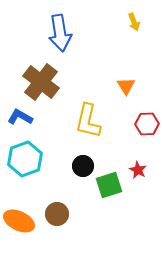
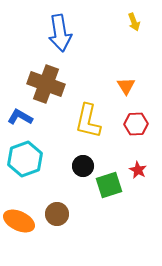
brown cross: moved 5 px right, 2 px down; rotated 18 degrees counterclockwise
red hexagon: moved 11 px left
